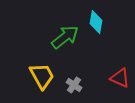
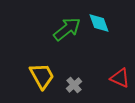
cyan diamond: moved 3 px right, 1 px down; rotated 30 degrees counterclockwise
green arrow: moved 2 px right, 8 px up
gray cross: rotated 14 degrees clockwise
